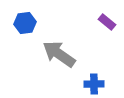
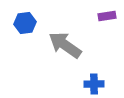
purple rectangle: moved 6 px up; rotated 48 degrees counterclockwise
gray arrow: moved 6 px right, 9 px up
